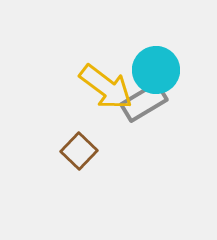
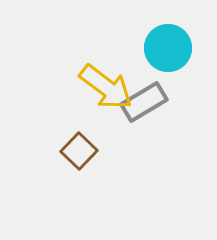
cyan circle: moved 12 px right, 22 px up
